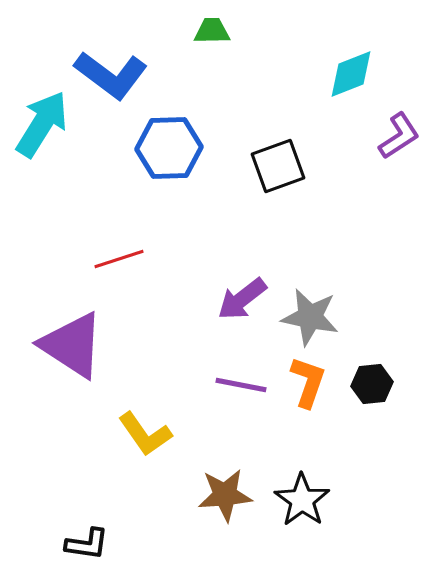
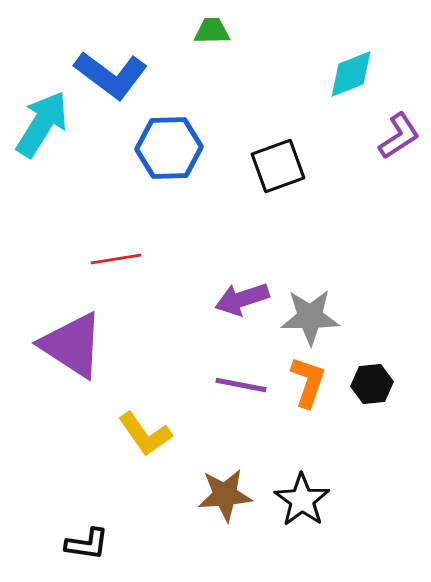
red line: moved 3 px left; rotated 9 degrees clockwise
purple arrow: rotated 20 degrees clockwise
gray star: rotated 12 degrees counterclockwise
